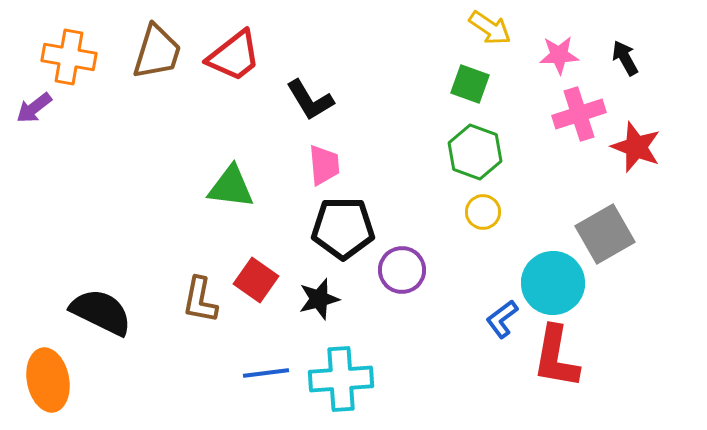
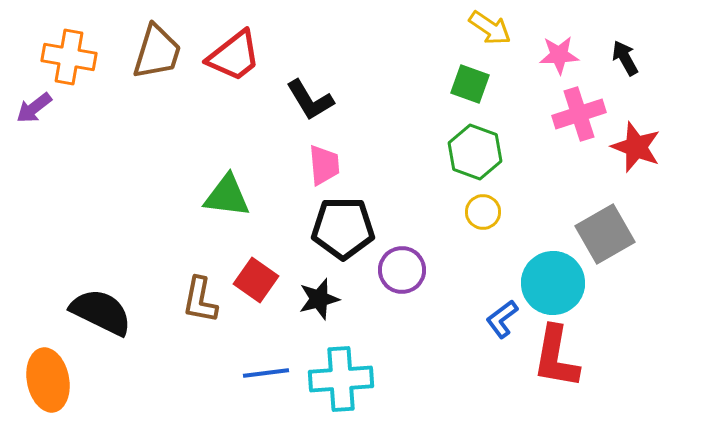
green triangle: moved 4 px left, 9 px down
